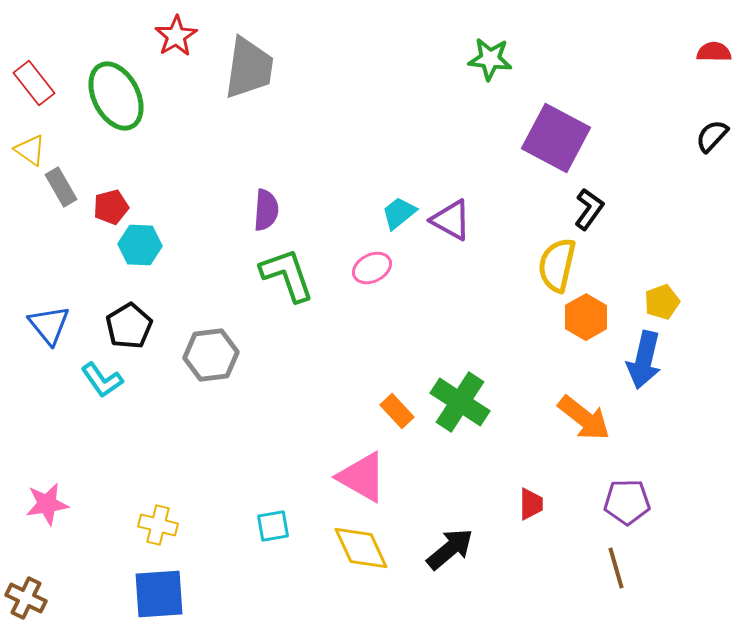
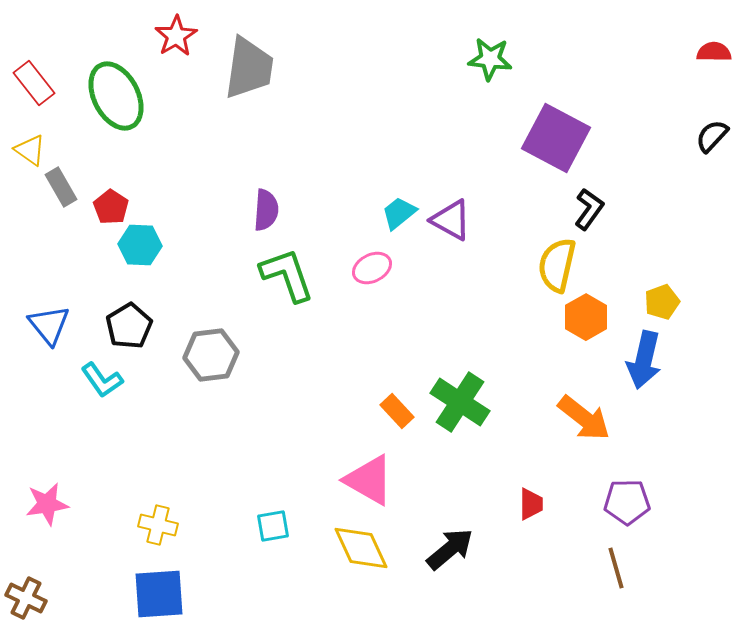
red pentagon: rotated 24 degrees counterclockwise
pink triangle: moved 7 px right, 3 px down
